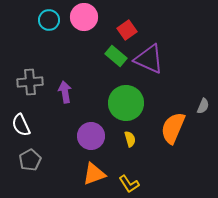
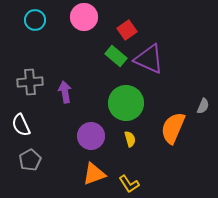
cyan circle: moved 14 px left
